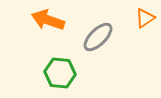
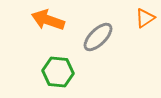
green hexagon: moved 2 px left, 1 px up
